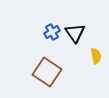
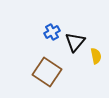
black triangle: moved 9 px down; rotated 15 degrees clockwise
